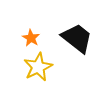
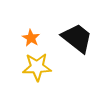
yellow star: moved 1 px left; rotated 24 degrees clockwise
